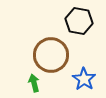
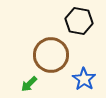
green arrow: moved 5 px left, 1 px down; rotated 120 degrees counterclockwise
